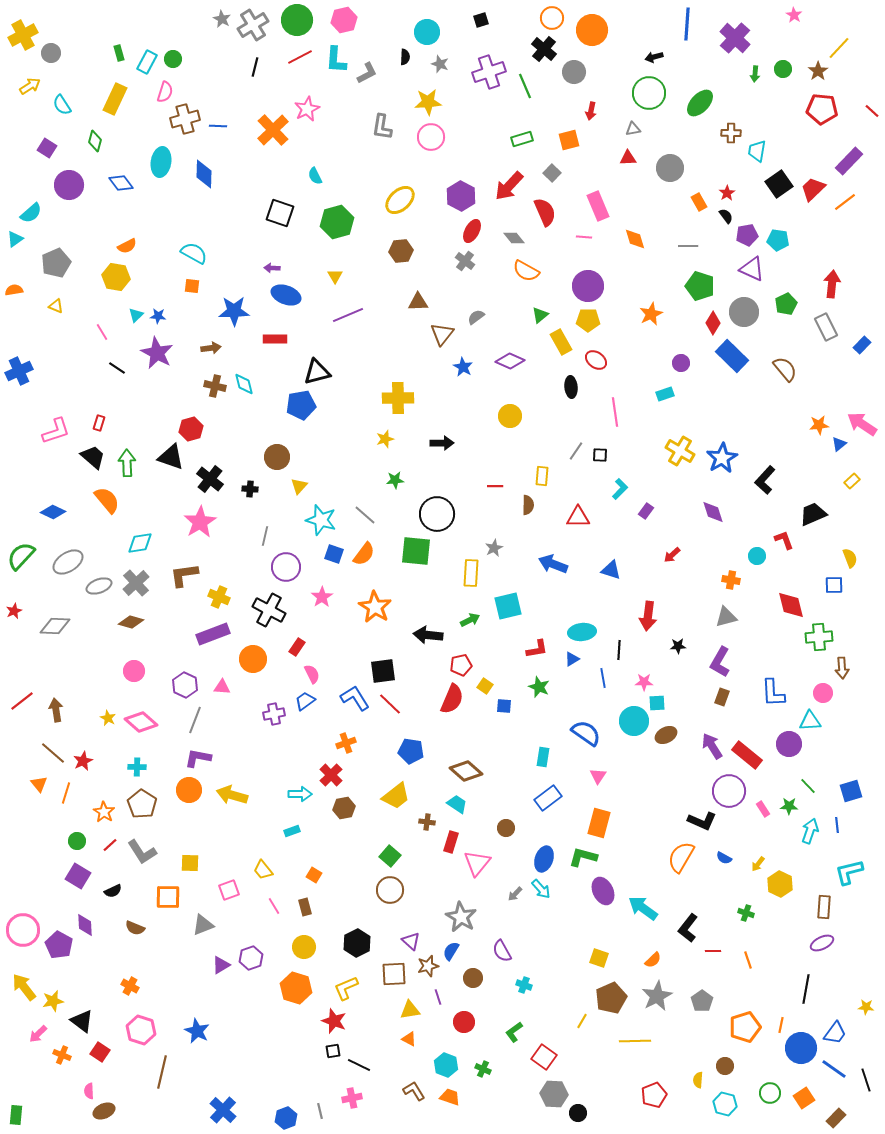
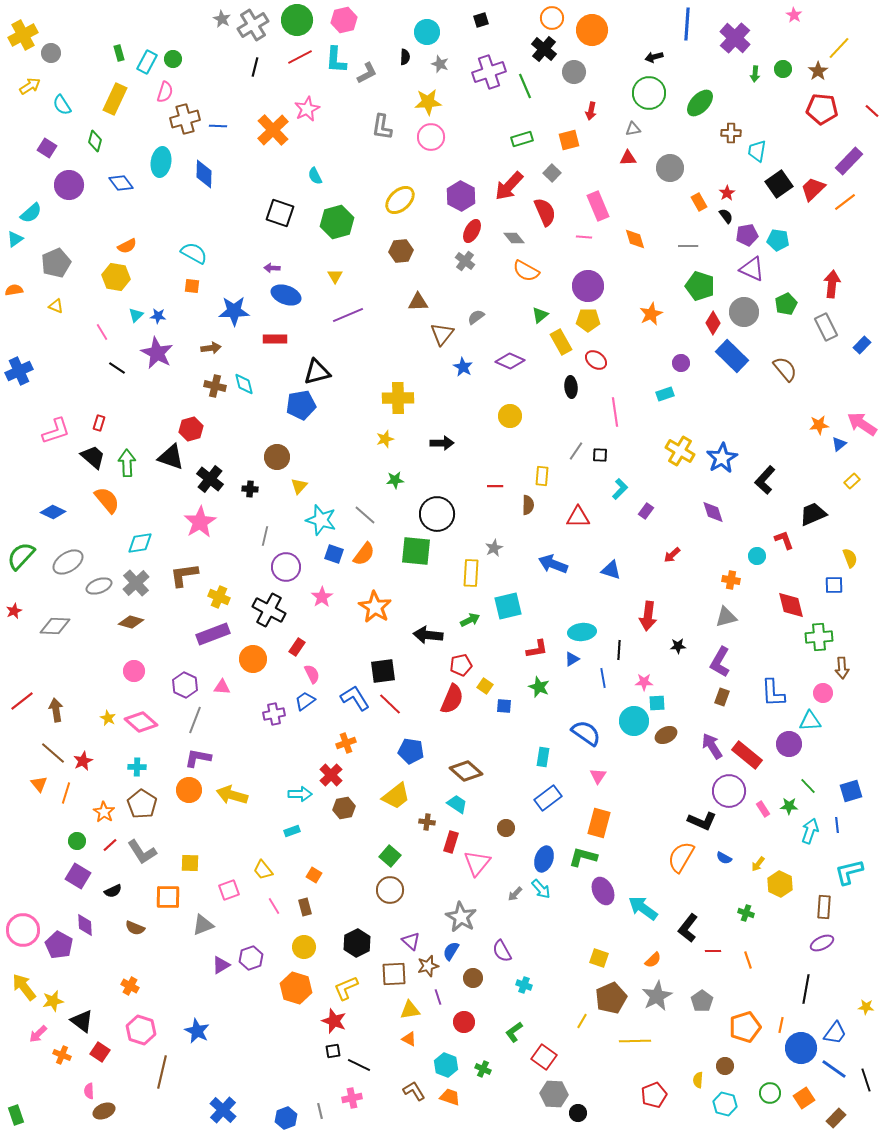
green rectangle at (16, 1115): rotated 24 degrees counterclockwise
